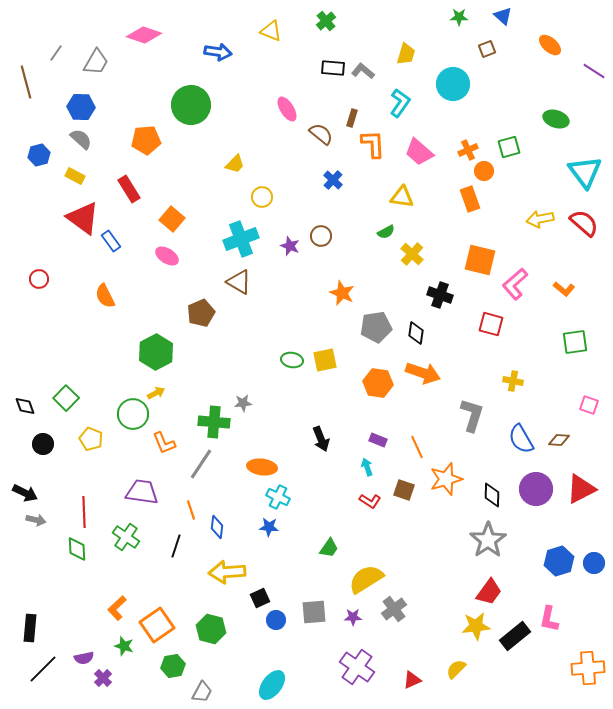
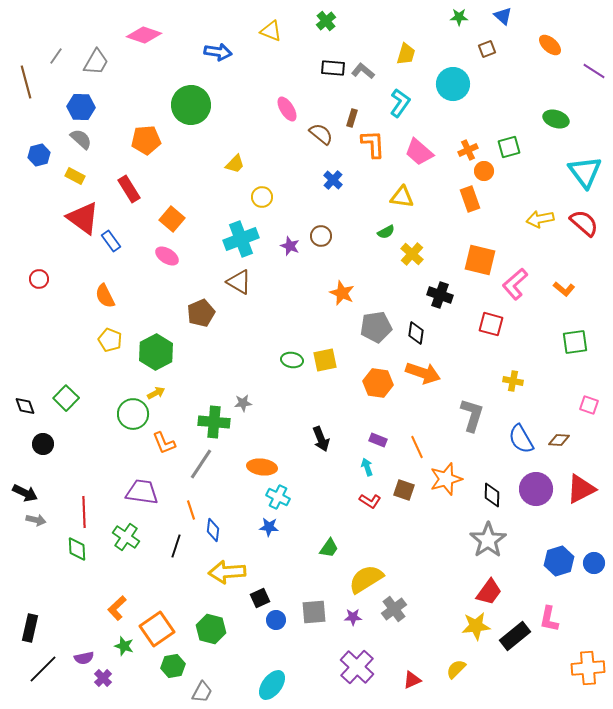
gray line at (56, 53): moved 3 px down
yellow pentagon at (91, 439): moved 19 px right, 99 px up
blue diamond at (217, 527): moved 4 px left, 3 px down
orange square at (157, 625): moved 4 px down
black rectangle at (30, 628): rotated 8 degrees clockwise
purple cross at (357, 667): rotated 8 degrees clockwise
